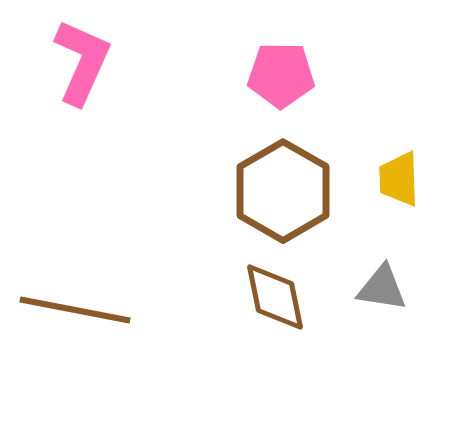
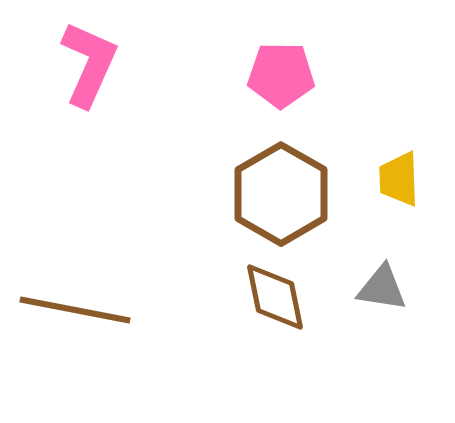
pink L-shape: moved 7 px right, 2 px down
brown hexagon: moved 2 px left, 3 px down
